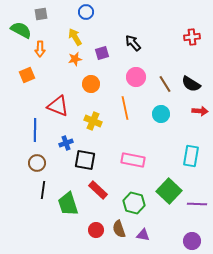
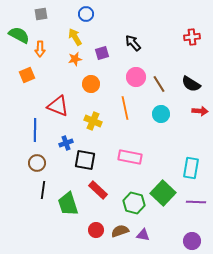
blue circle: moved 2 px down
green semicircle: moved 2 px left, 5 px down
brown line: moved 6 px left
cyan rectangle: moved 12 px down
pink rectangle: moved 3 px left, 3 px up
green square: moved 6 px left, 2 px down
purple line: moved 1 px left, 2 px up
brown semicircle: moved 1 px right, 2 px down; rotated 90 degrees clockwise
